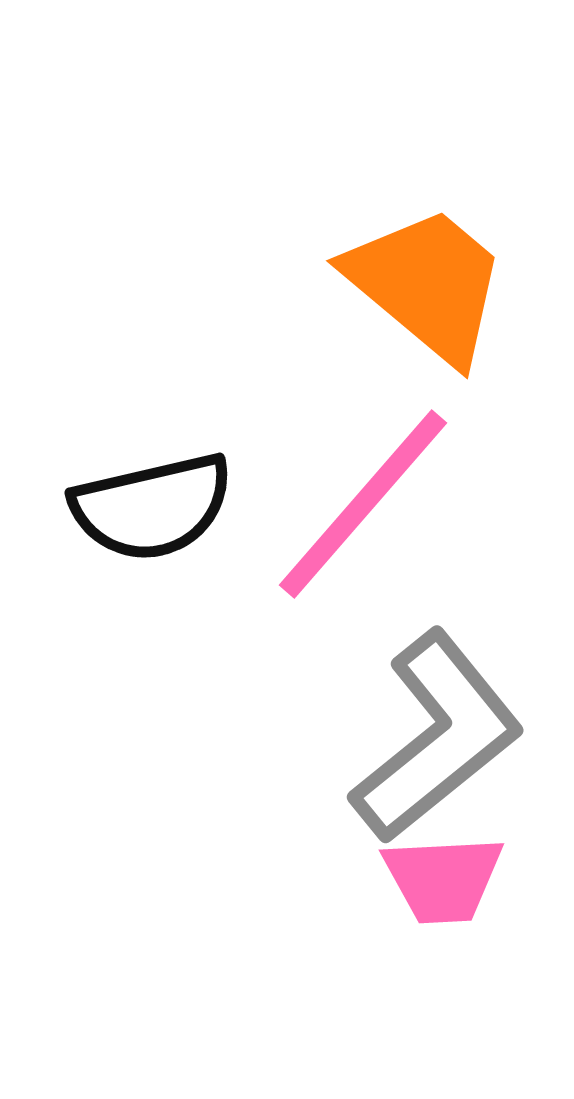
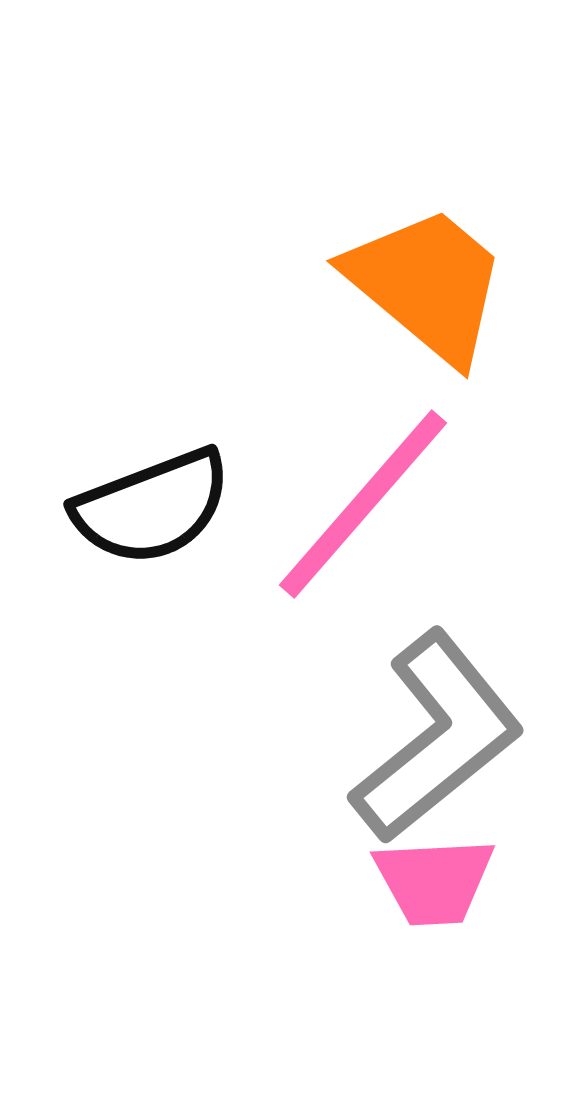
black semicircle: rotated 8 degrees counterclockwise
pink trapezoid: moved 9 px left, 2 px down
